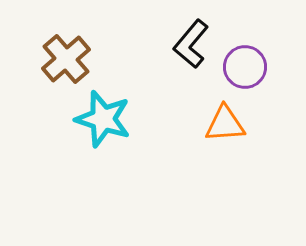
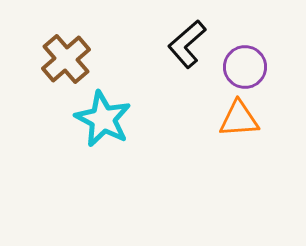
black L-shape: moved 4 px left; rotated 9 degrees clockwise
cyan star: rotated 10 degrees clockwise
orange triangle: moved 14 px right, 5 px up
